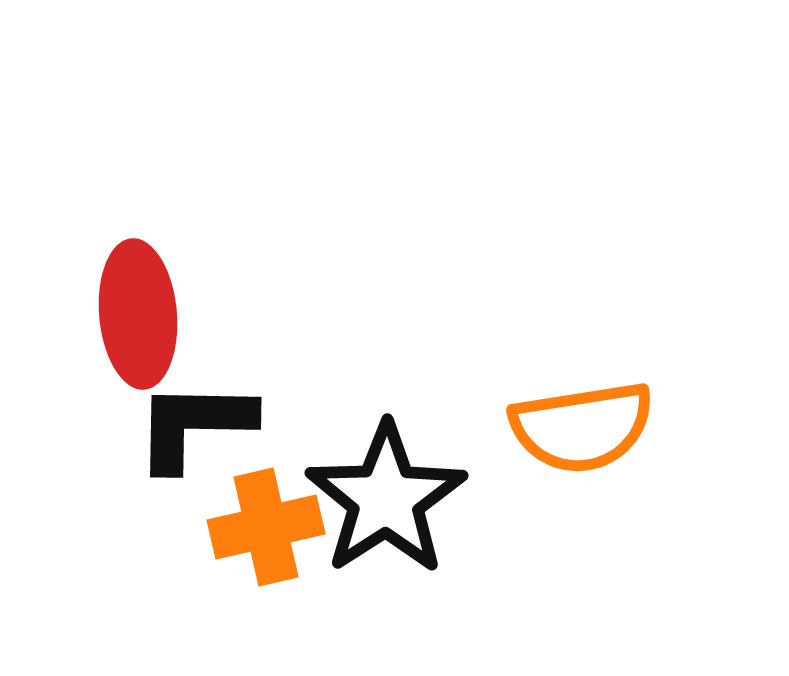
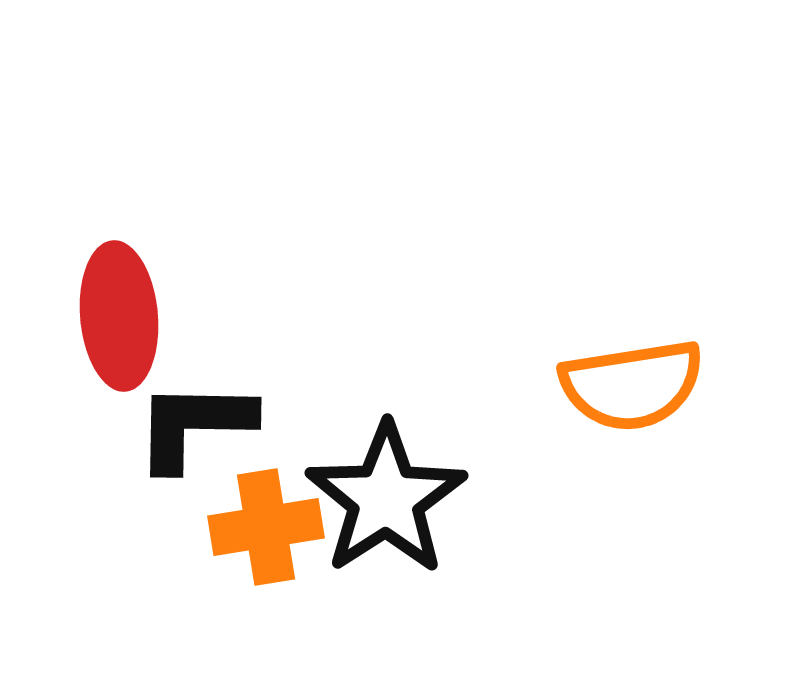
red ellipse: moved 19 px left, 2 px down
orange semicircle: moved 50 px right, 42 px up
orange cross: rotated 4 degrees clockwise
